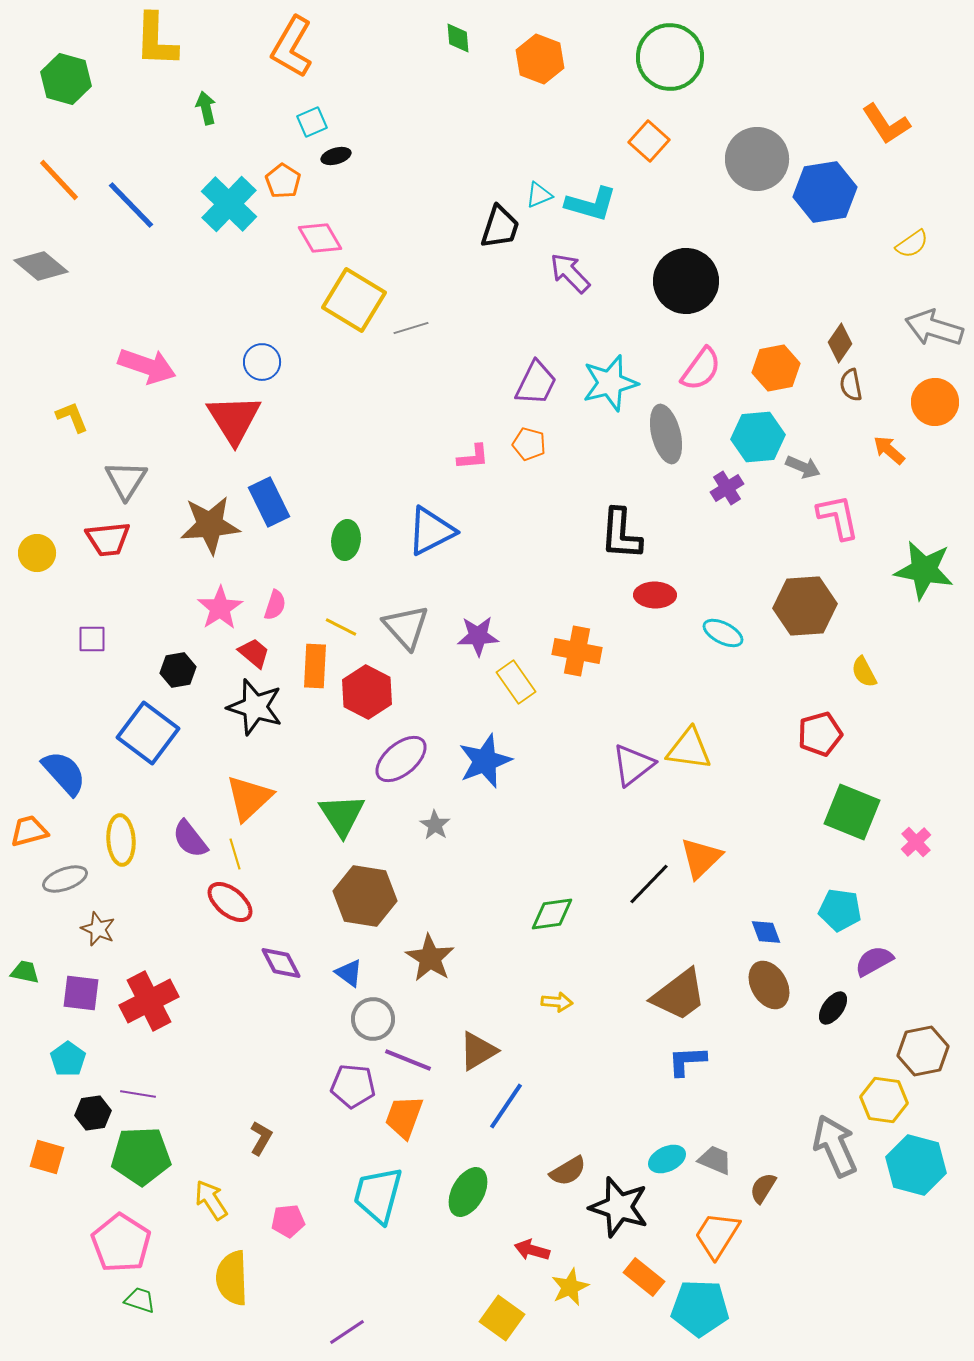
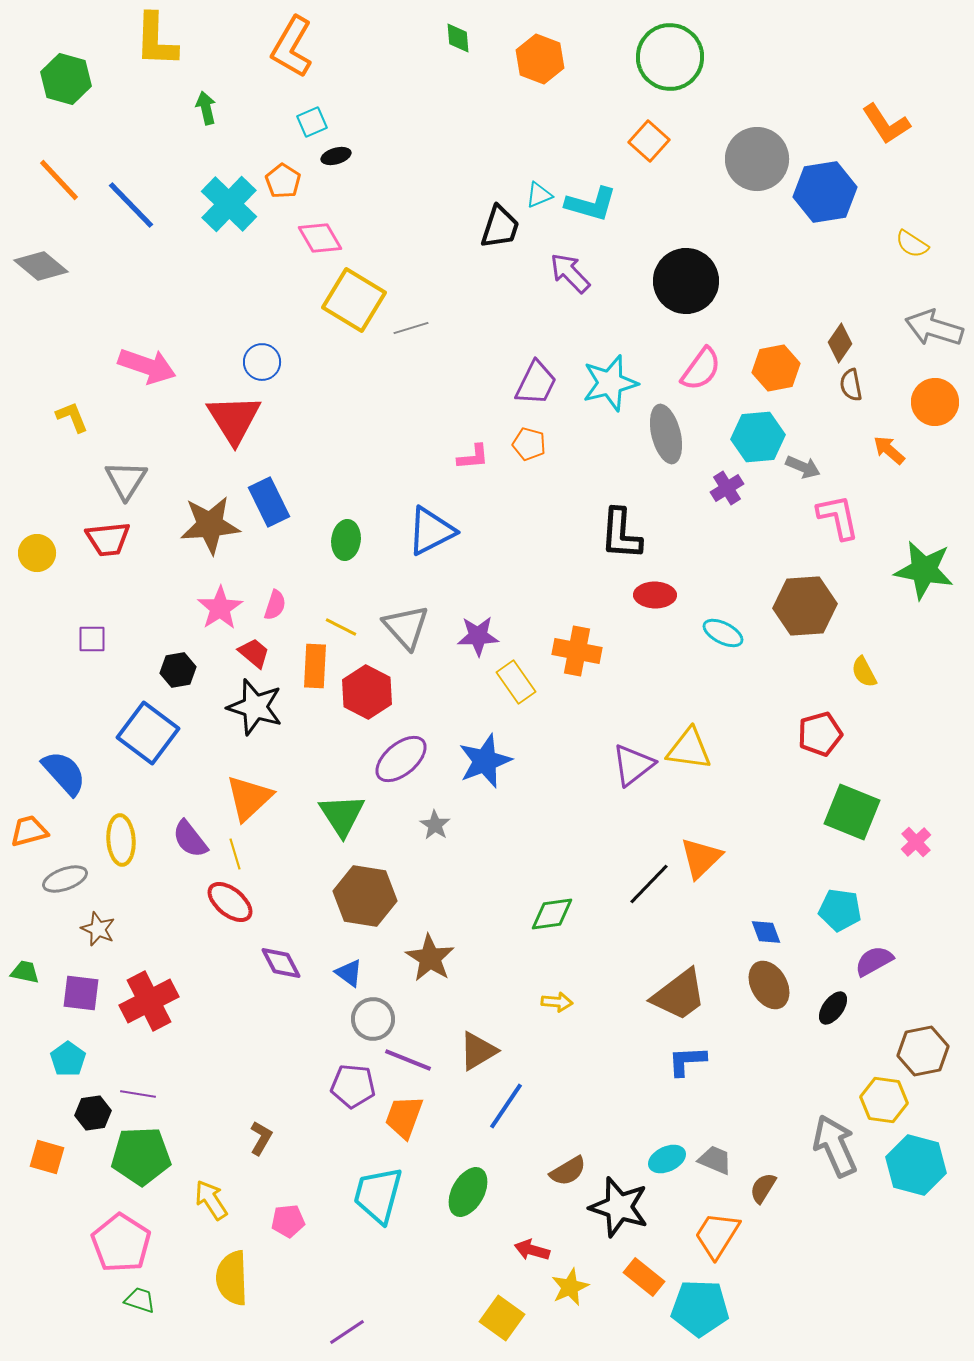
yellow semicircle at (912, 244): rotated 68 degrees clockwise
